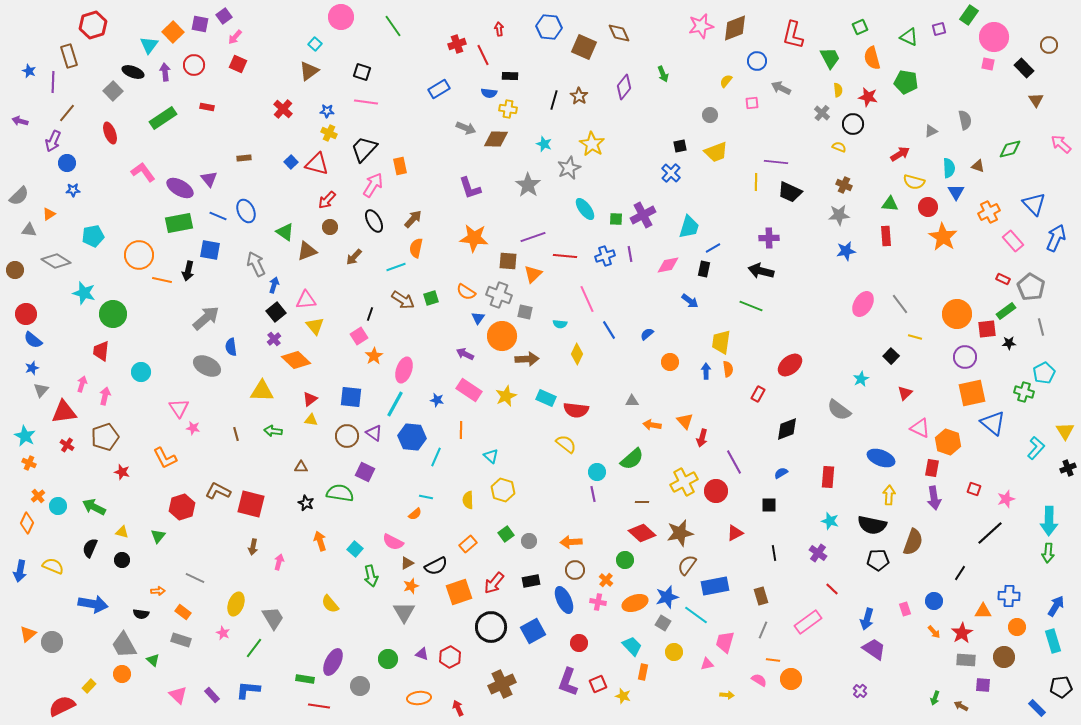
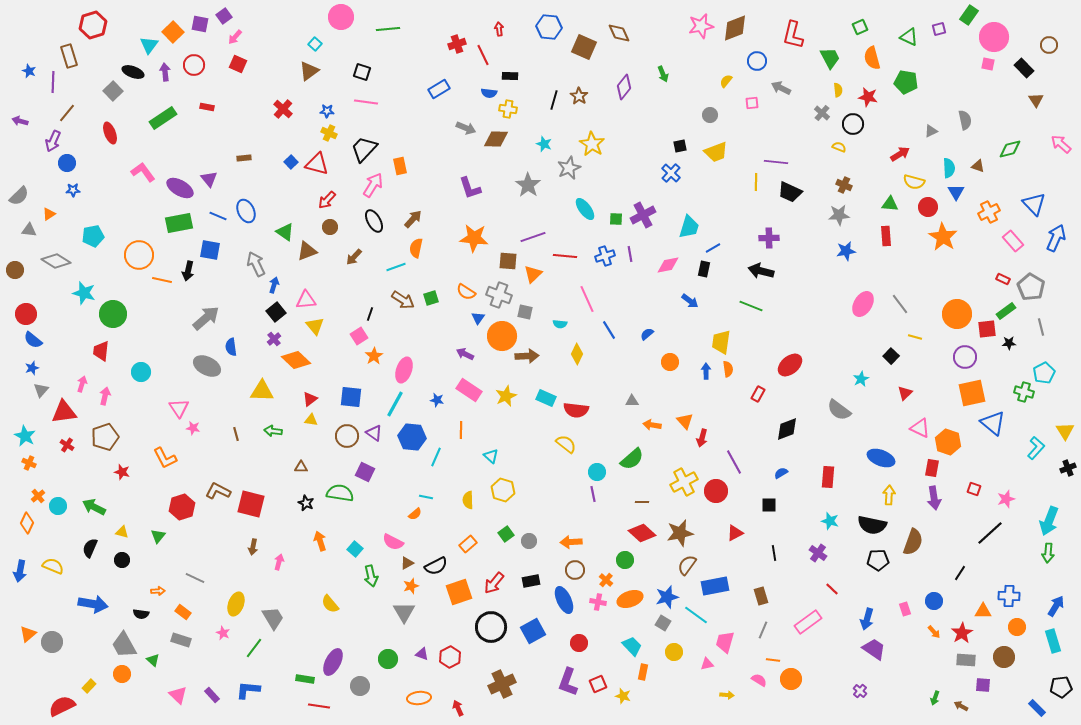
green line at (393, 26): moved 5 px left, 3 px down; rotated 60 degrees counterclockwise
brown arrow at (527, 359): moved 3 px up
cyan arrow at (1049, 521): rotated 20 degrees clockwise
orange ellipse at (635, 603): moved 5 px left, 4 px up
